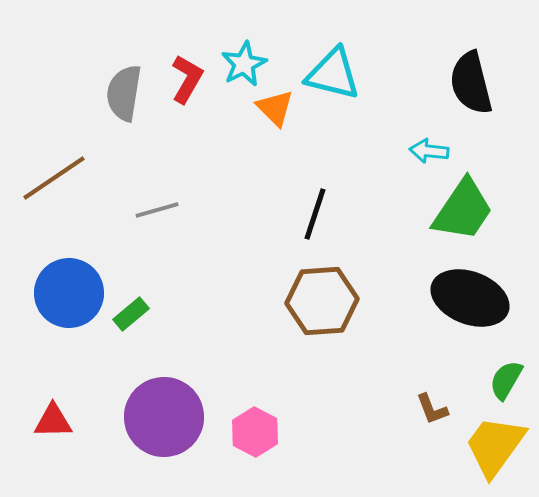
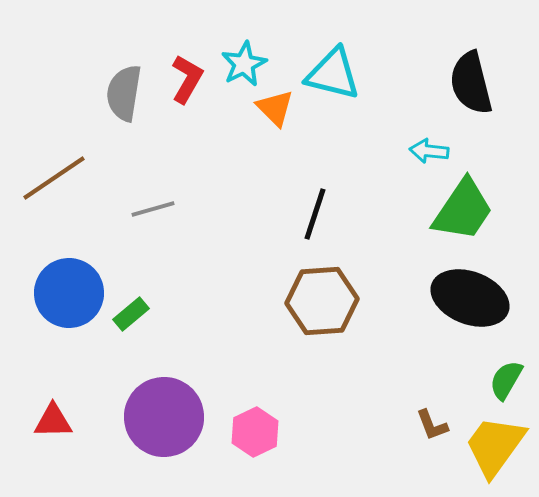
gray line: moved 4 px left, 1 px up
brown L-shape: moved 16 px down
pink hexagon: rotated 6 degrees clockwise
